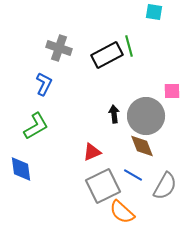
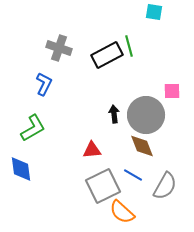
gray circle: moved 1 px up
green L-shape: moved 3 px left, 2 px down
red triangle: moved 2 px up; rotated 18 degrees clockwise
